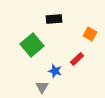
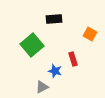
red rectangle: moved 4 px left; rotated 64 degrees counterclockwise
gray triangle: rotated 32 degrees clockwise
